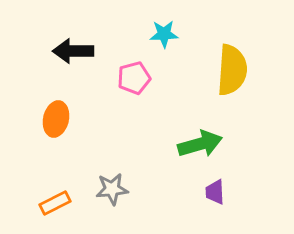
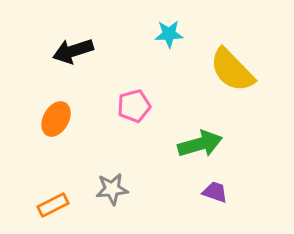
cyan star: moved 5 px right
black arrow: rotated 18 degrees counterclockwise
yellow semicircle: rotated 132 degrees clockwise
pink pentagon: moved 28 px down
orange ellipse: rotated 16 degrees clockwise
purple trapezoid: rotated 112 degrees clockwise
orange rectangle: moved 2 px left, 2 px down
